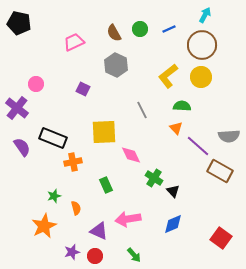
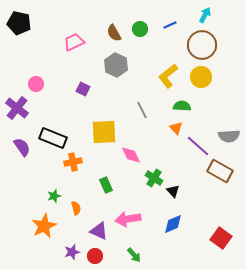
blue line: moved 1 px right, 4 px up
